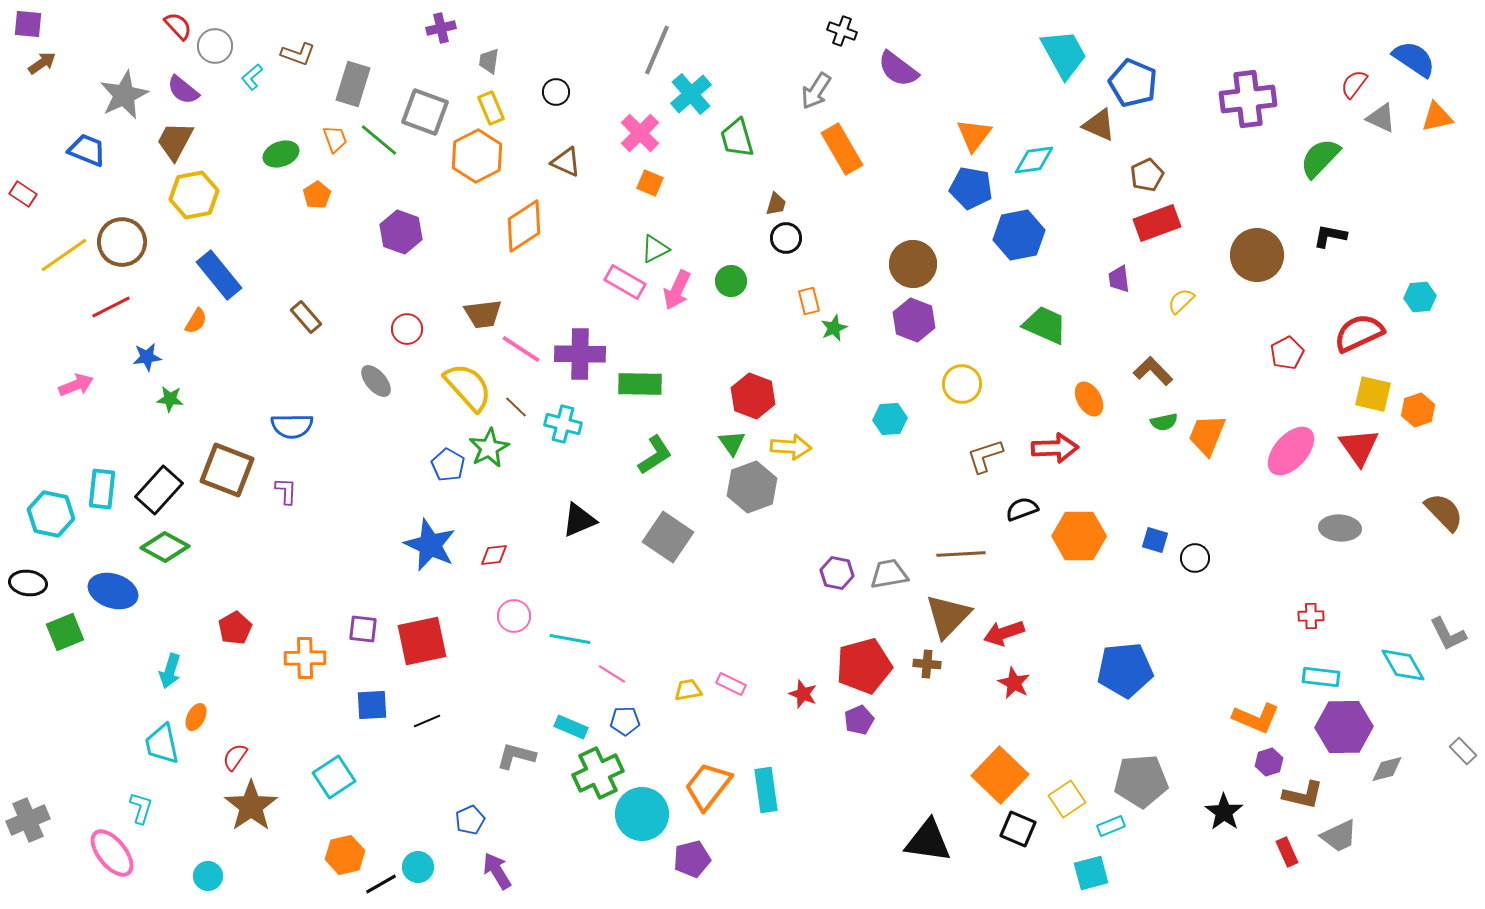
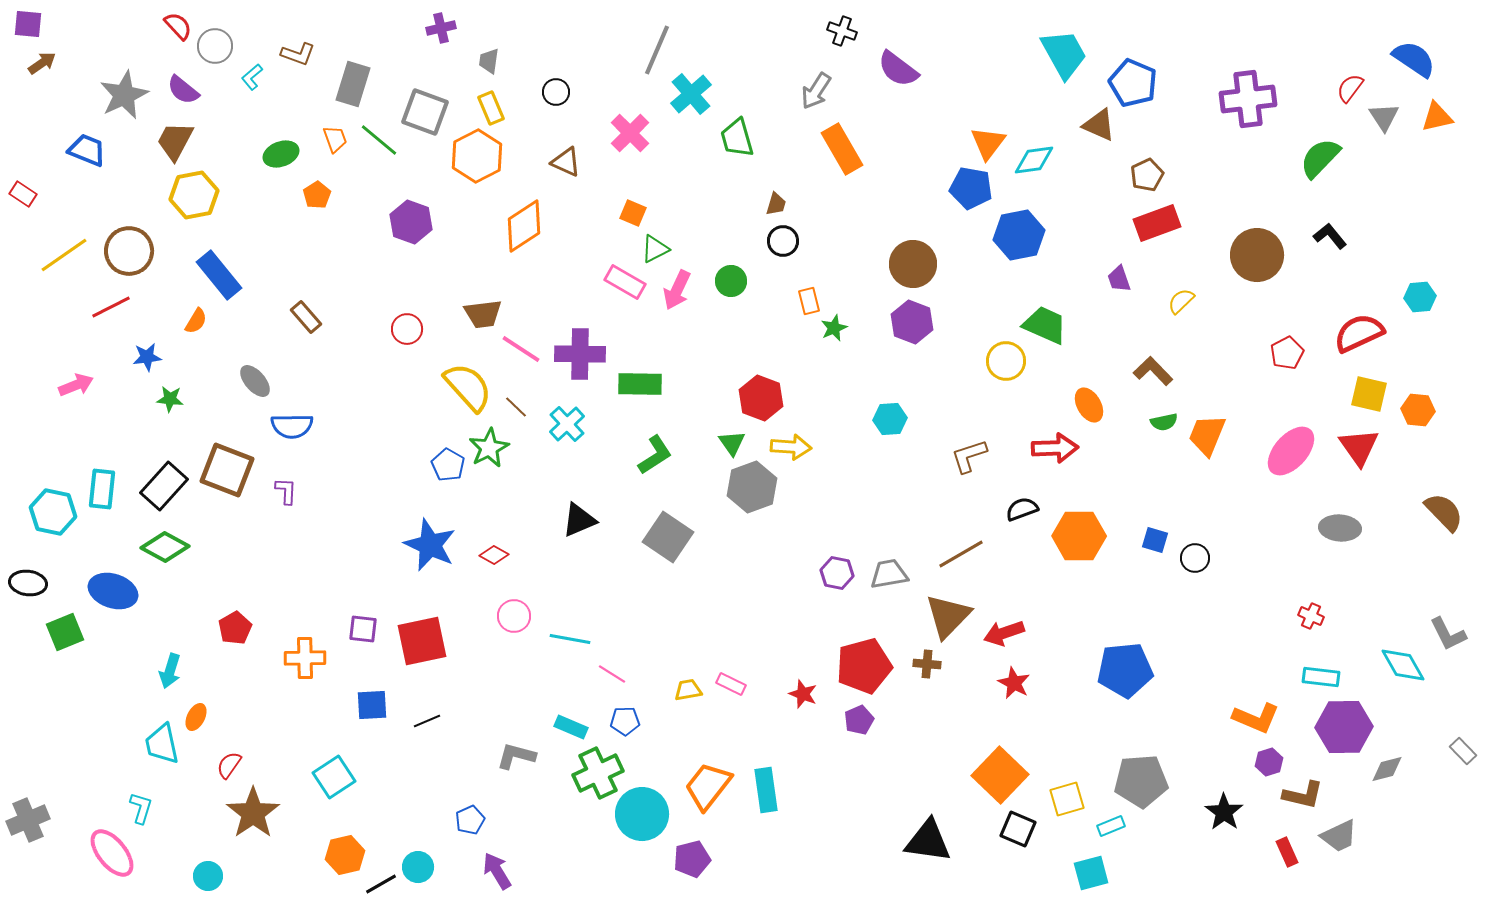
red semicircle at (1354, 84): moved 4 px left, 4 px down
gray triangle at (1381, 118): moved 3 px right, 1 px up; rotated 32 degrees clockwise
pink cross at (640, 133): moved 10 px left
orange triangle at (974, 135): moved 14 px right, 8 px down
orange square at (650, 183): moved 17 px left, 30 px down
purple hexagon at (401, 232): moved 10 px right, 10 px up
black L-shape at (1330, 236): rotated 40 degrees clockwise
black circle at (786, 238): moved 3 px left, 3 px down
brown circle at (122, 242): moved 7 px right, 9 px down
purple trapezoid at (1119, 279): rotated 12 degrees counterclockwise
purple hexagon at (914, 320): moved 2 px left, 2 px down
gray ellipse at (376, 381): moved 121 px left
yellow circle at (962, 384): moved 44 px right, 23 px up
yellow square at (1373, 394): moved 4 px left
red hexagon at (753, 396): moved 8 px right, 2 px down
orange ellipse at (1089, 399): moved 6 px down
orange hexagon at (1418, 410): rotated 24 degrees clockwise
cyan cross at (563, 424): moved 4 px right; rotated 33 degrees clockwise
brown L-shape at (985, 456): moved 16 px left
black rectangle at (159, 490): moved 5 px right, 4 px up
cyan hexagon at (51, 514): moved 2 px right, 2 px up
brown line at (961, 554): rotated 27 degrees counterclockwise
red diamond at (494, 555): rotated 36 degrees clockwise
red cross at (1311, 616): rotated 25 degrees clockwise
red semicircle at (235, 757): moved 6 px left, 8 px down
yellow square at (1067, 799): rotated 18 degrees clockwise
brown star at (251, 806): moved 2 px right, 7 px down
